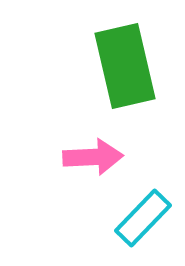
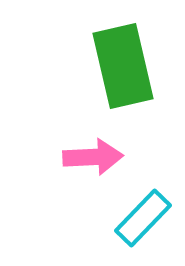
green rectangle: moved 2 px left
